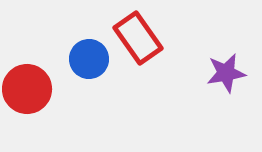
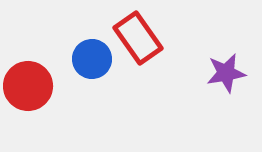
blue circle: moved 3 px right
red circle: moved 1 px right, 3 px up
